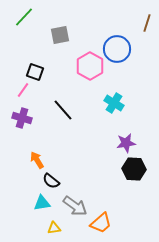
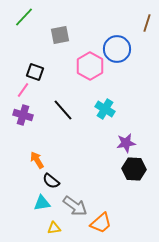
cyan cross: moved 9 px left, 6 px down
purple cross: moved 1 px right, 3 px up
